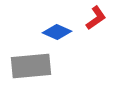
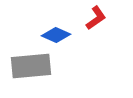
blue diamond: moved 1 px left, 3 px down
